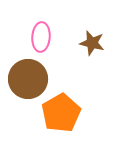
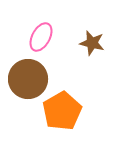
pink ellipse: rotated 24 degrees clockwise
orange pentagon: moved 1 px right, 2 px up
